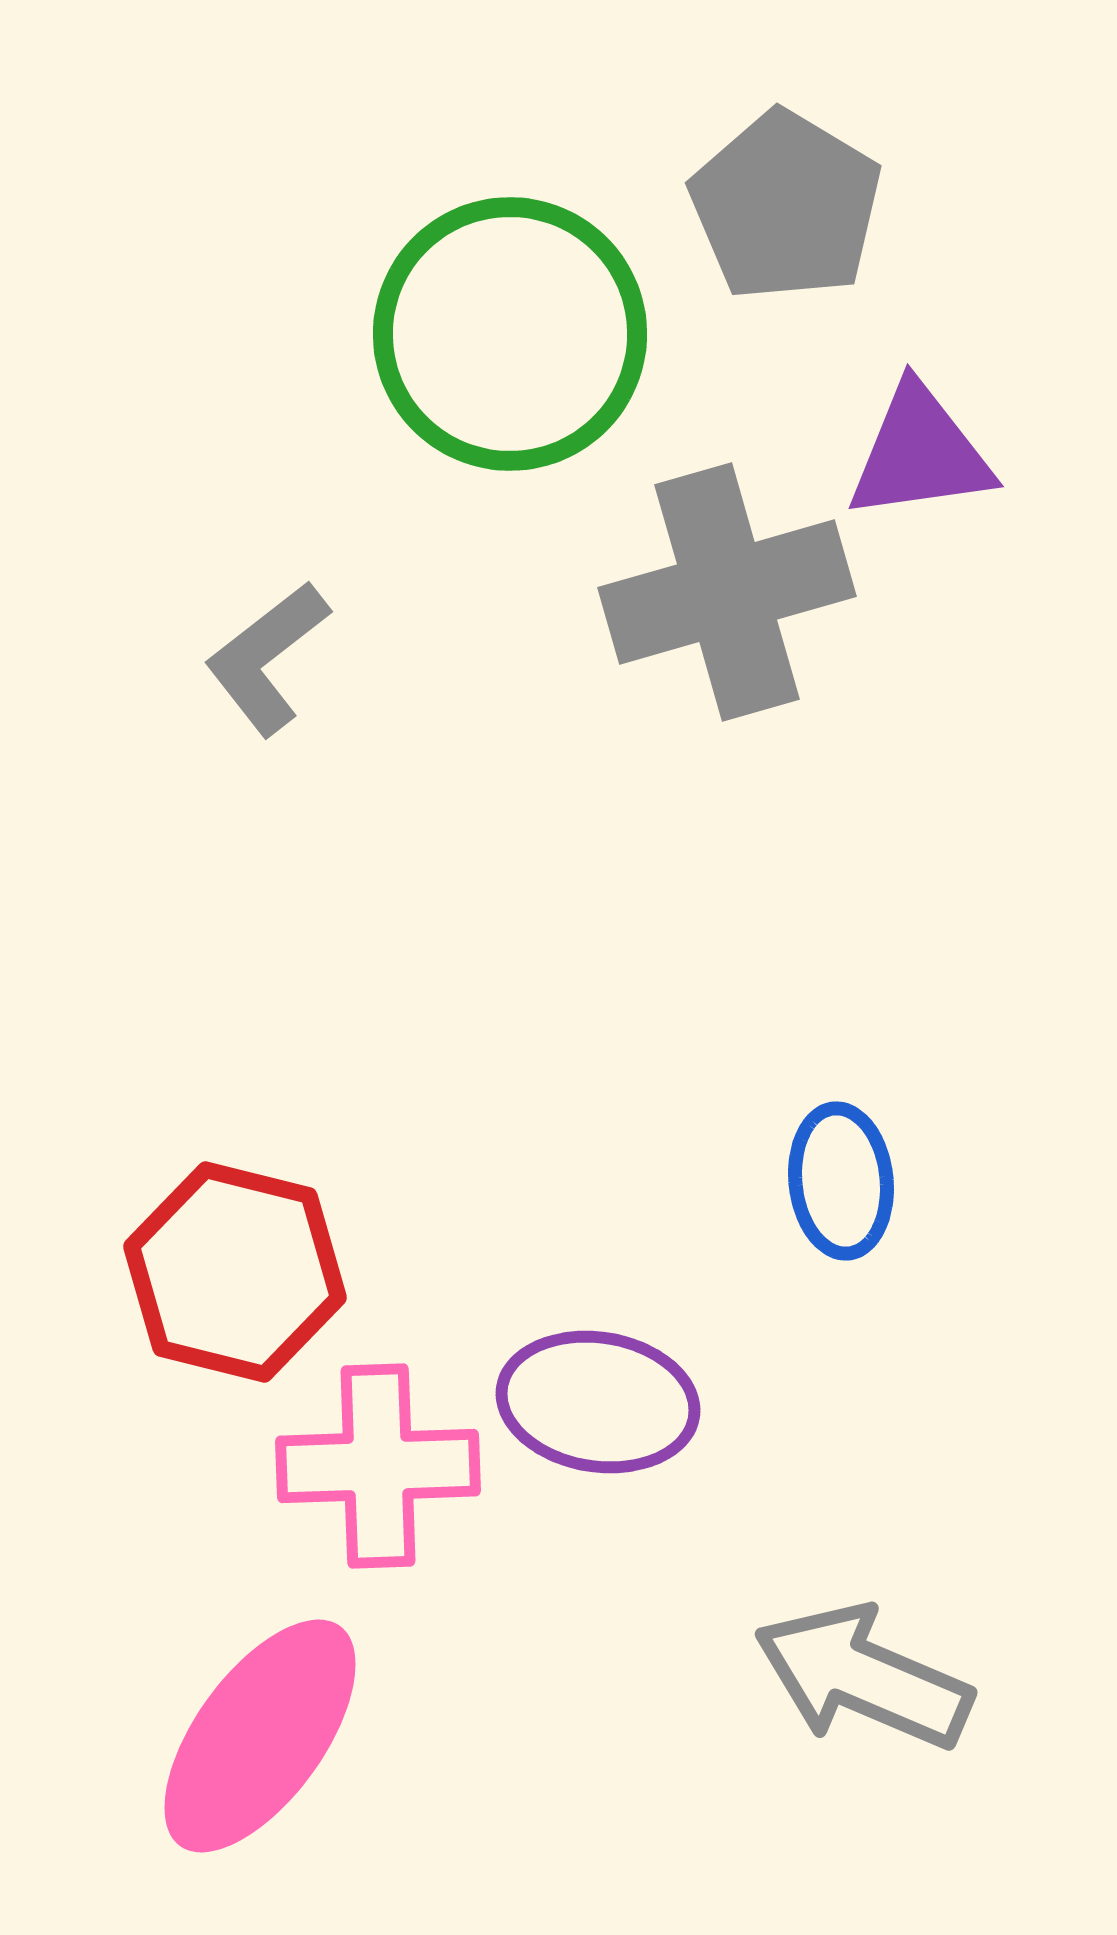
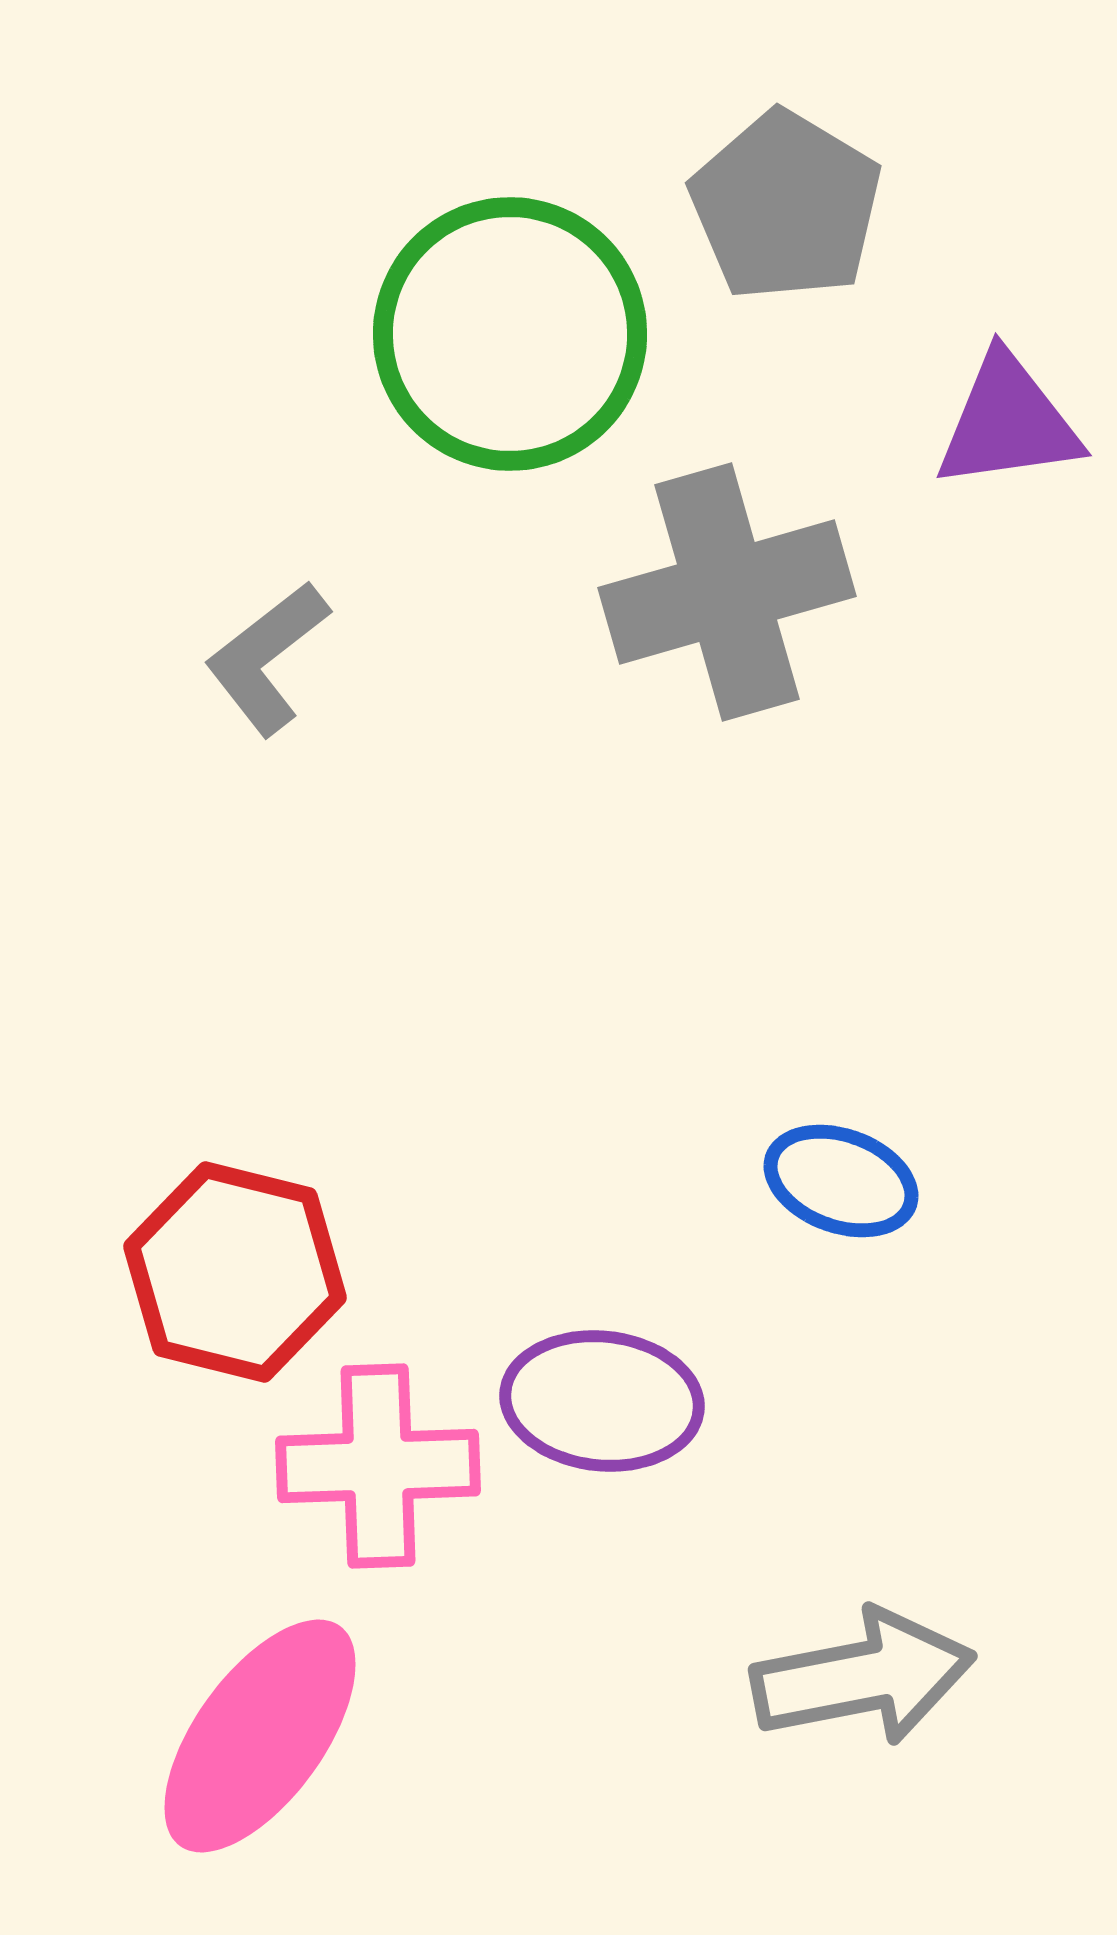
purple triangle: moved 88 px right, 31 px up
blue ellipse: rotated 64 degrees counterclockwise
purple ellipse: moved 4 px right, 1 px up; rotated 3 degrees counterclockwise
gray arrow: rotated 146 degrees clockwise
